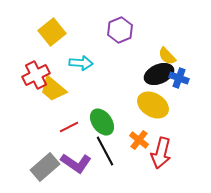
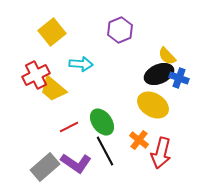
cyan arrow: moved 1 px down
